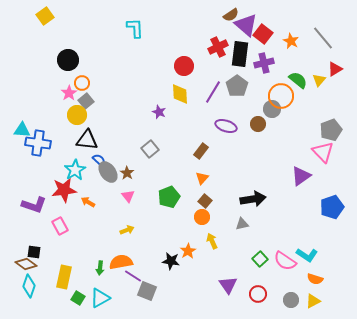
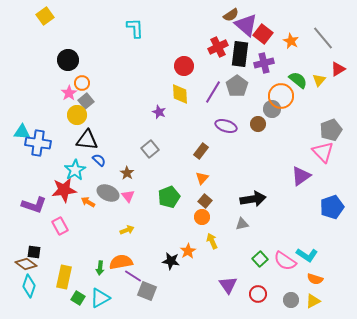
red triangle at (335, 69): moved 3 px right
cyan triangle at (22, 130): moved 2 px down
gray ellipse at (108, 172): moved 21 px down; rotated 30 degrees counterclockwise
